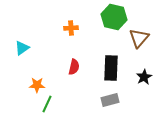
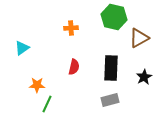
brown triangle: rotated 20 degrees clockwise
